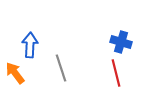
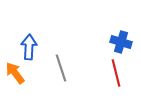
blue arrow: moved 1 px left, 2 px down
